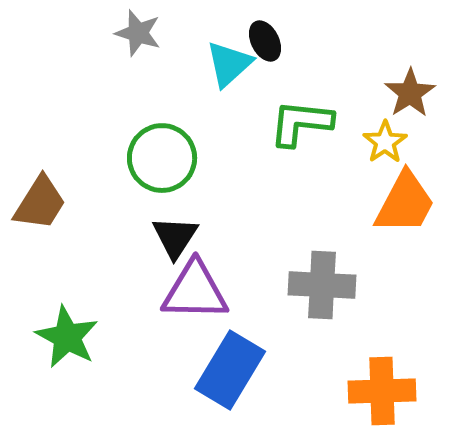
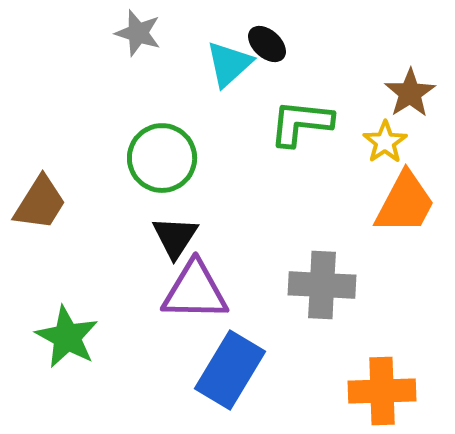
black ellipse: moved 2 px right, 3 px down; rotated 21 degrees counterclockwise
